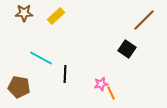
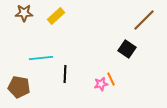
cyan line: rotated 35 degrees counterclockwise
orange line: moved 14 px up
